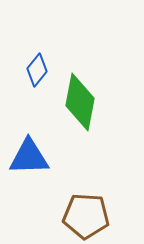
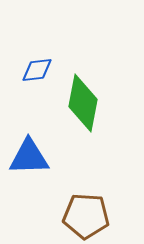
blue diamond: rotated 44 degrees clockwise
green diamond: moved 3 px right, 1 px down
